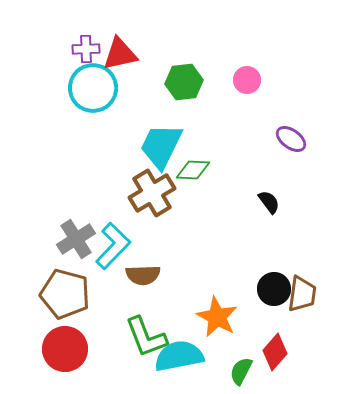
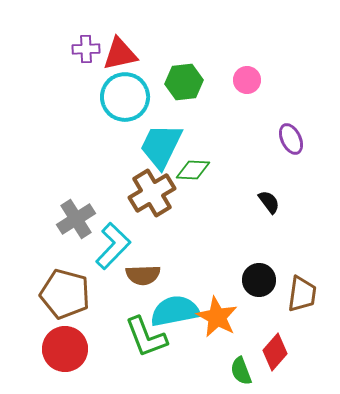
cyan circle: moved 32 px right, 9 px down
purple ellipse: rotated 28 degrees clockwise
gray cross: moved 20 px up
black circle: moved 15 px left, 9 px up
cyan semicircle: moved 4 px left, 45 px up
green semicircle: rotated 48 degrees counterclockwise
